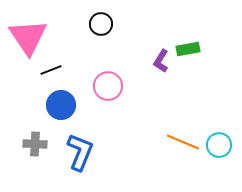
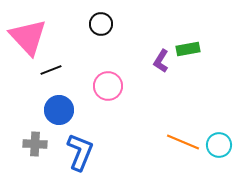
pink triangle: rotated 9 degrees counterclockwise
blue circle: moved 2 px left, 5 px down
